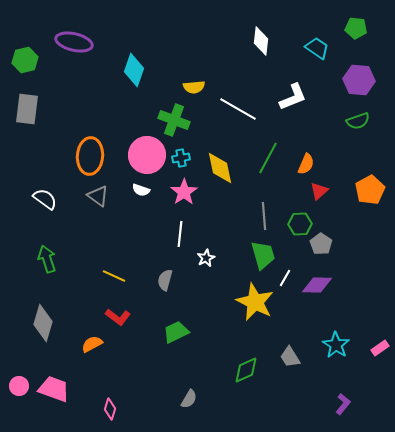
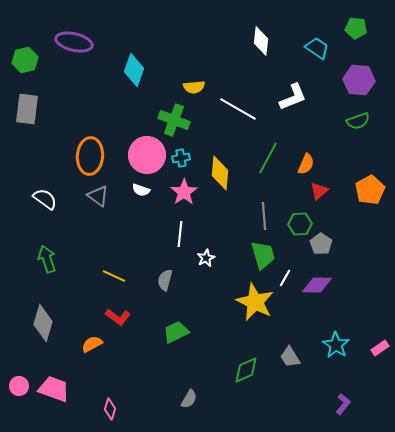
yellow diamond at (220, 168): moved 5 px down; rotated 16 degrees clockwise
